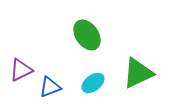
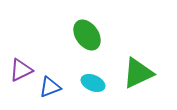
cyan ellipse: rotated 60 degrees clockwise
